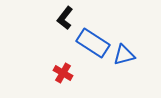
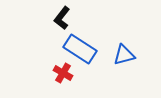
black L-shape: moved 3 px left
blue rectangle: moved 13 px left, 6 px down
